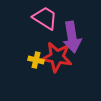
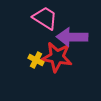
purple arrow: rotated 100 degrees clockwise
yellow cross: rotated 14 degrees clockwise
